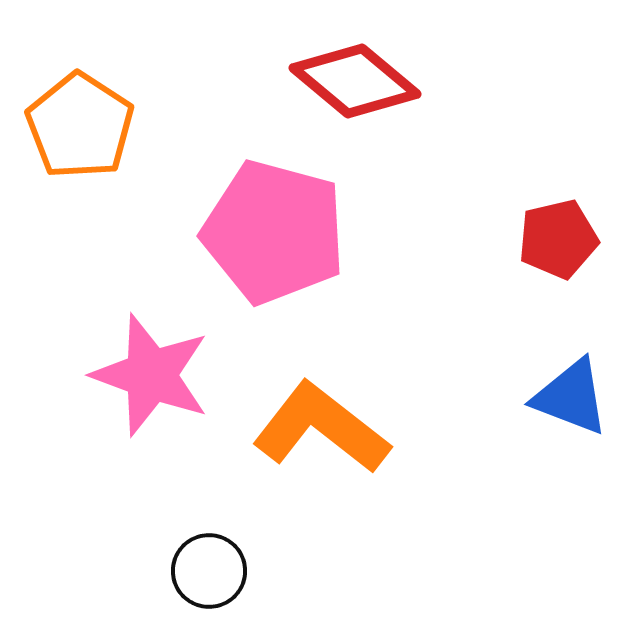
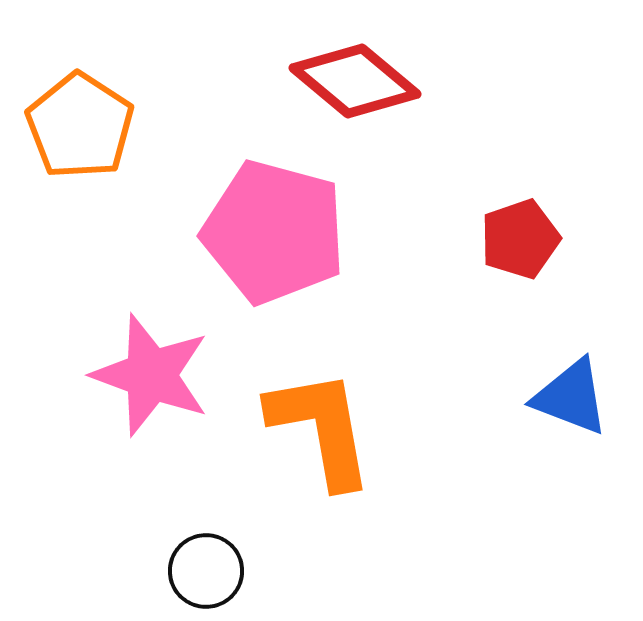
red pentagon: moved 38 px left; rotated 6 degrees counterclockwise
orange L-shape: rotated 42 degrees clockwise
black circle: moved 3 px left
